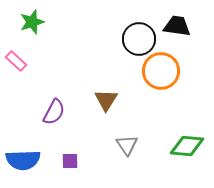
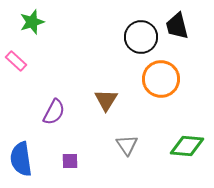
black trapezoid: rotated 112 degrees counterclockwise
black circle: moved 2 px right, 2 px up
orange circle: moved 8 px down
blue semicircle: moved 2 px left, 1 px up; rotated 84 degrees clockwise
